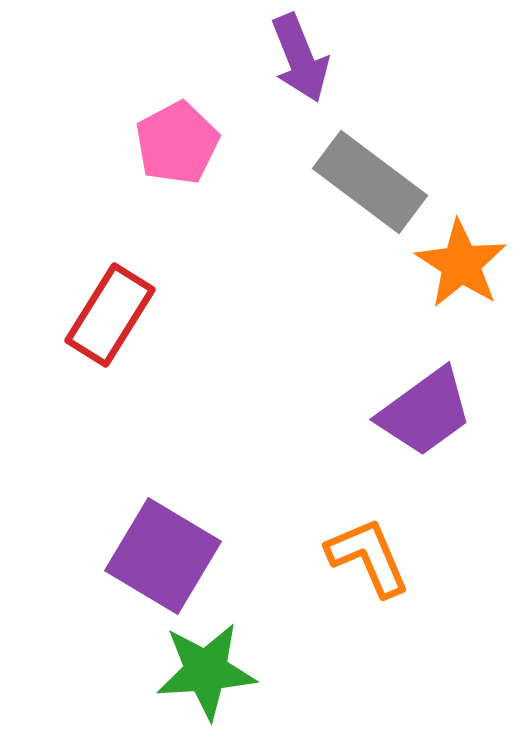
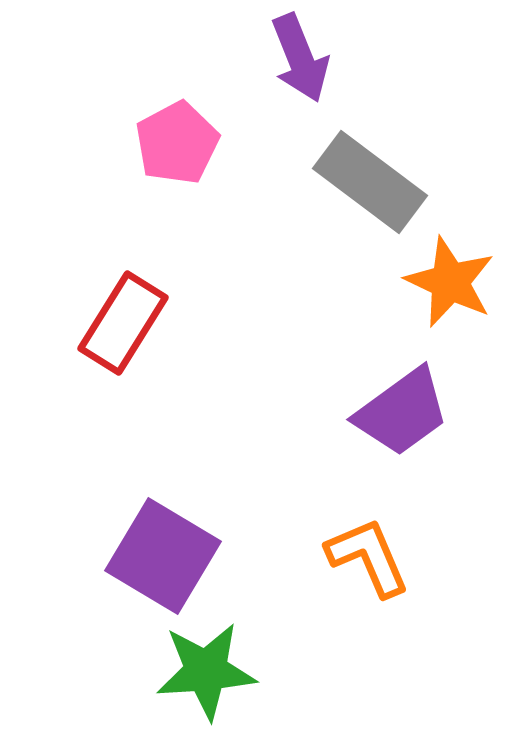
orange star: moved 11 px left, 18 px down; rotated 8 degrees counterclockwise
red rectangle: moved 13 px right, 8 px down
purple trapezoid: moved 23 px left
